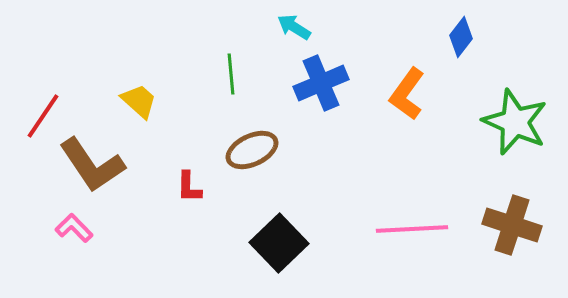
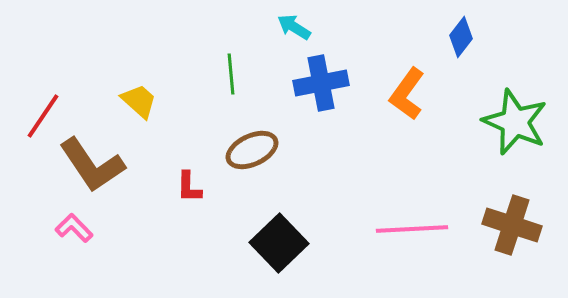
blue cross: rotated 12 degrees clockwise
